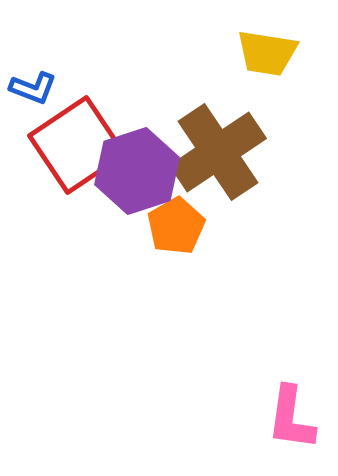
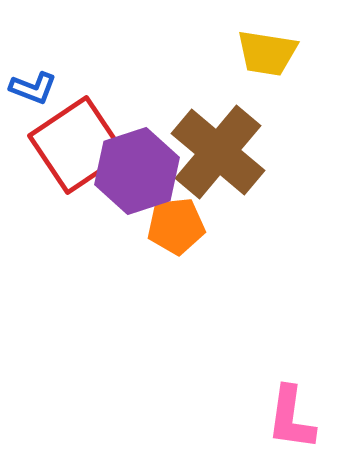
brown cross: rotated 16 degrees counterclockwise
orange pentagon: rotated 24 degrees clockwise
